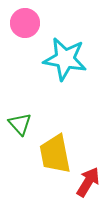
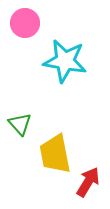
cyan star: moved 2 px down
